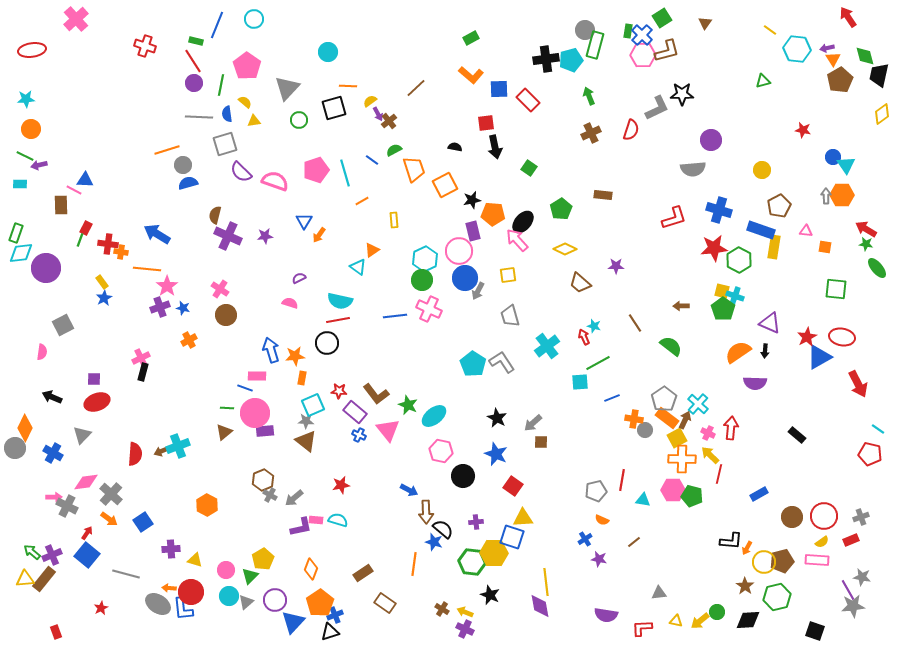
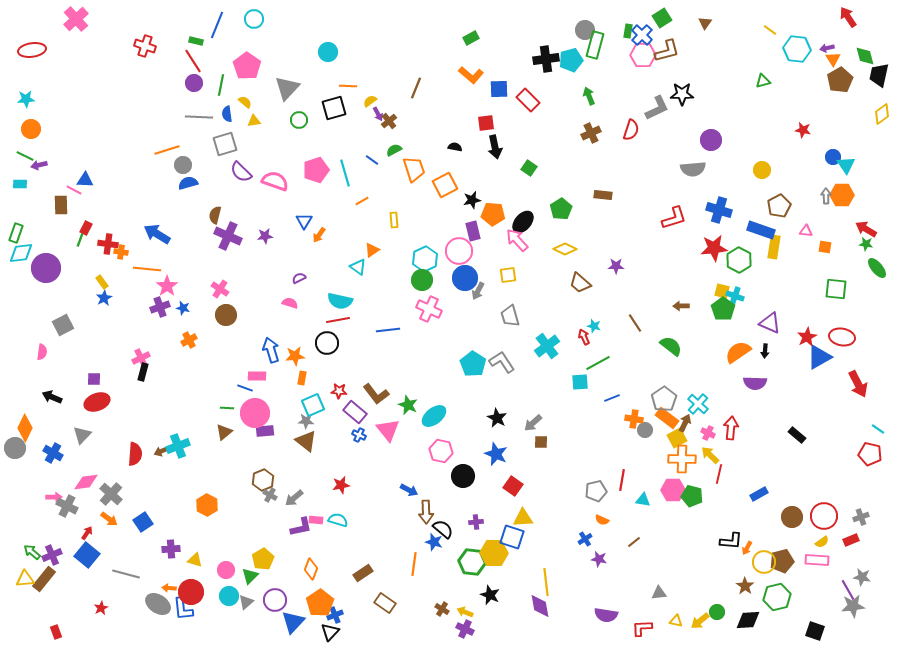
brown line at (416, 88): rotated 25 degrees counterclockwise
blue line at (395, 316): moved 7 px left, 14 px down
brown arrow at (685, 420): moved 3 px down
black triangle at (330, 632): rotated 30 degrees counterclockwise
